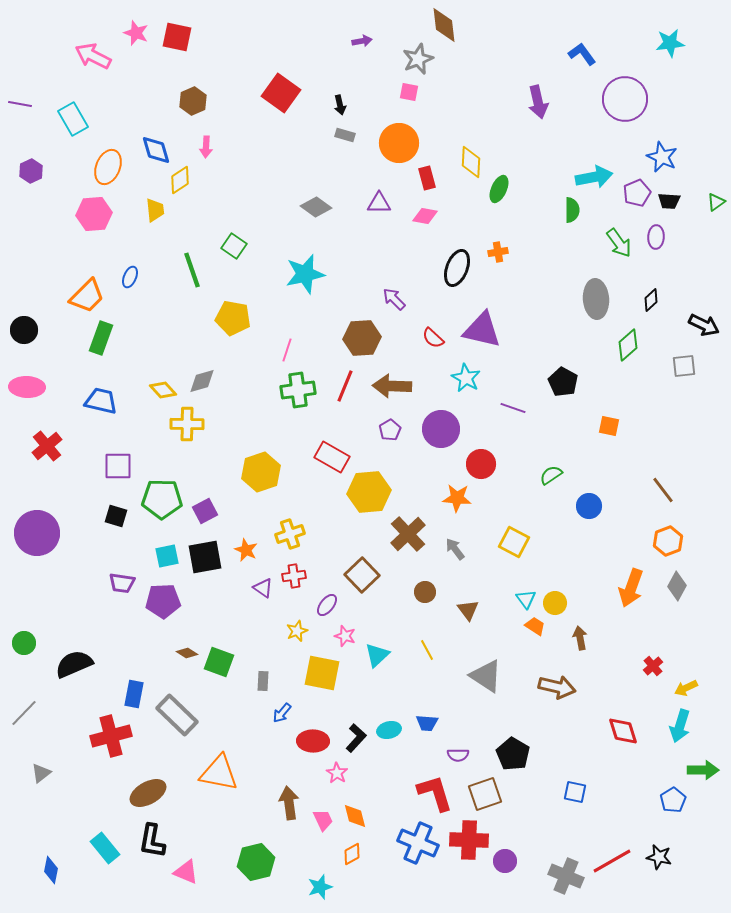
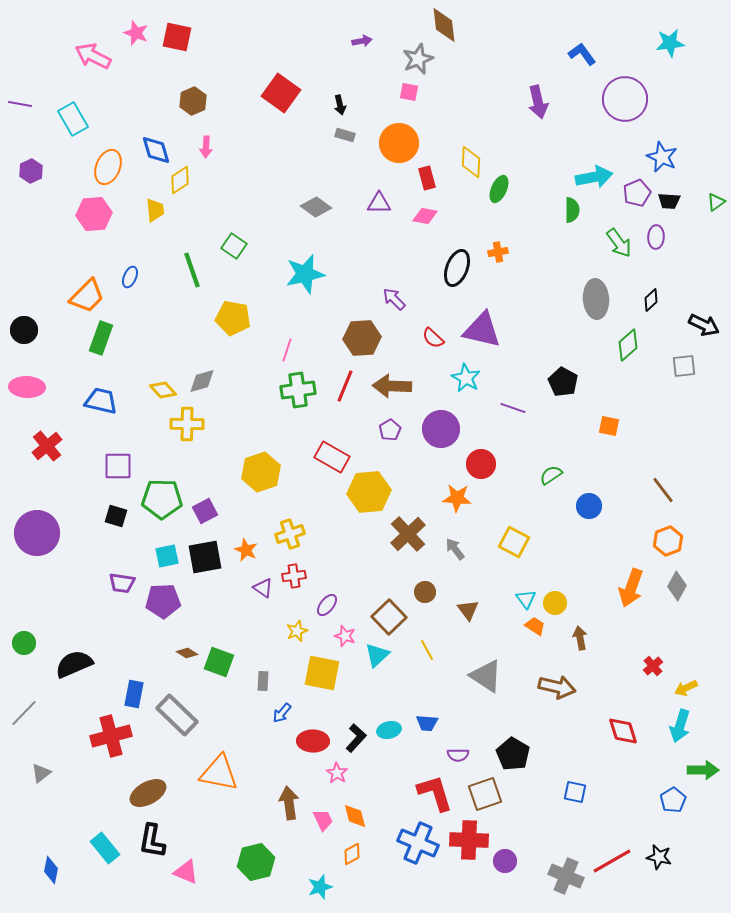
brown square at (362, 575): moved 27 px right, 42 px down
